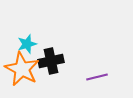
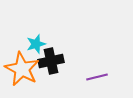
cyan star: moved 9 px right
